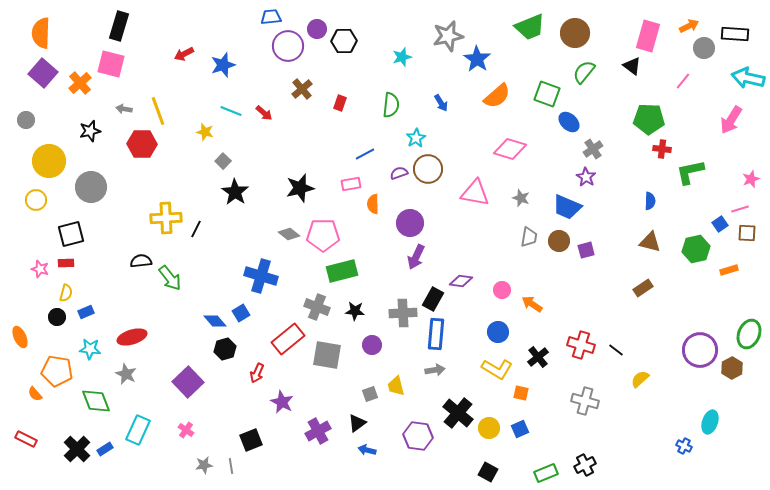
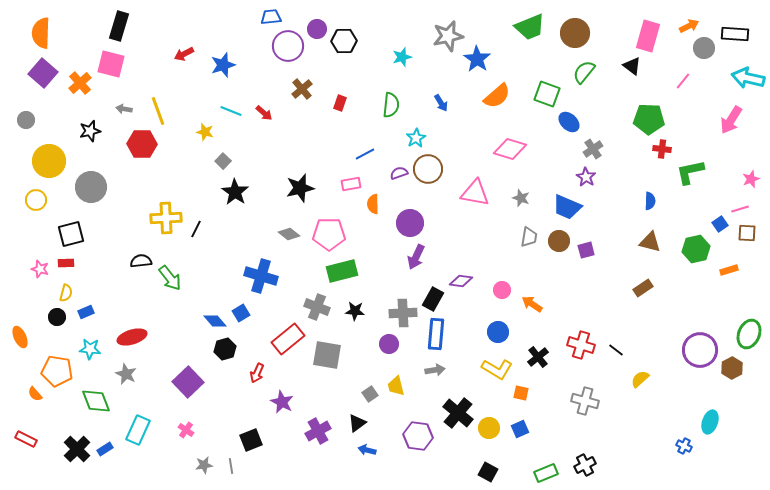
pink pentagon at (323, 235): moved 6 px right, 1 px up
purple circle at (372, 345): moved 17 px right, 1 px up
gray square at (370, 394): rotated 14 degrees counterclockwise
